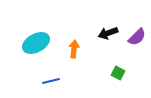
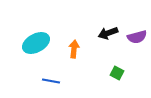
purple semicircle: rotated 30 degrees clockwise
green square: moved 1 px left
blue line: rotated 24 degrees clockwise
